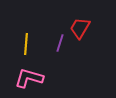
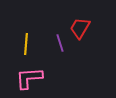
purple line: rotated 36 degrees counterclockwise
pink L-shape: rotated 20 degrees counterclockwise
